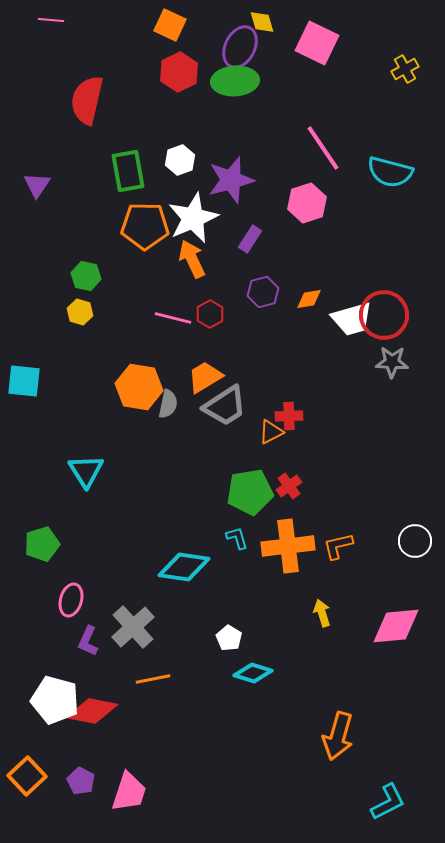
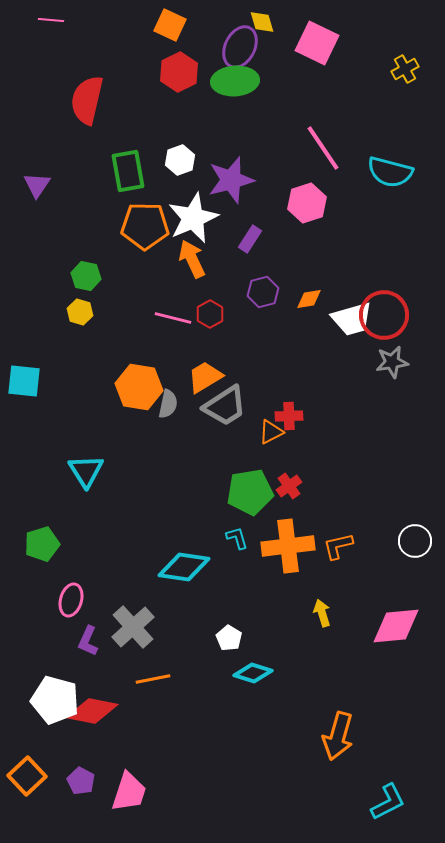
gray star at (392, 362): rotated 12 degrees counterclockwise
